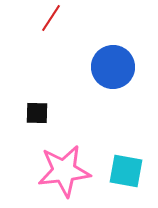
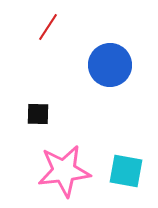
red line: moved 3 px left, 9 px down
blue circle: moved 3 px left, 2 px up
black square: moved 1 px right, 1 px down
